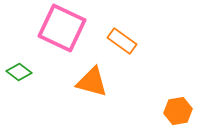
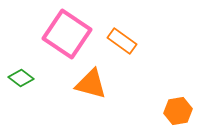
pink square: moved 5 px right, 6 px down; rotated 9 degrees clockwise
green diamond: moved 2 px right, 6 px down
orange triangle: moved 1 px left, 2 px down
